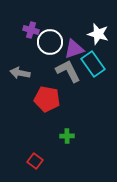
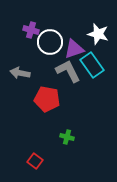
cyan rectangle: moved 1 px left, 1 px down
green cross: moved 1 px down; rotated 16 degrees clockwise
